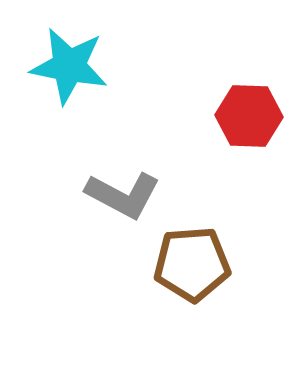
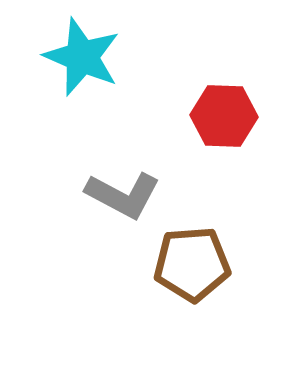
cyan star: moved 13 px right, 9 px up; rotated 12 degrees clockwise
red hexagon: moved 25 px left
